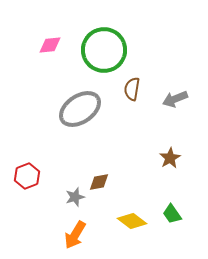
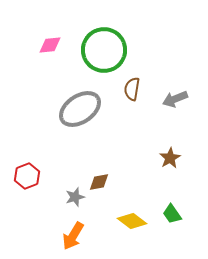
orange arrow: moved 2 px left, 1 px down
